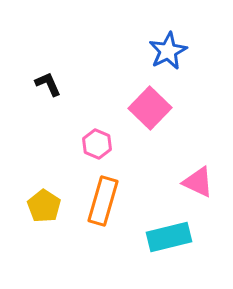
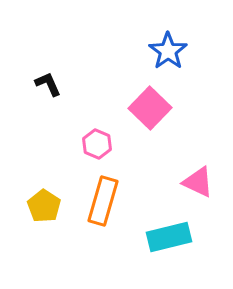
blue star: rotated 9 degrees counterclockwise
